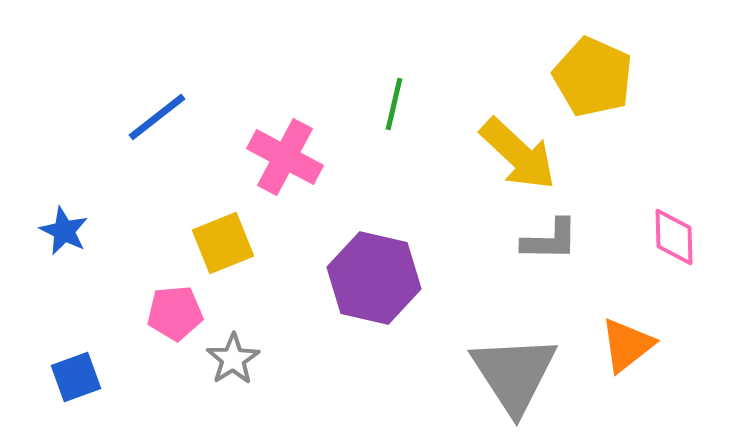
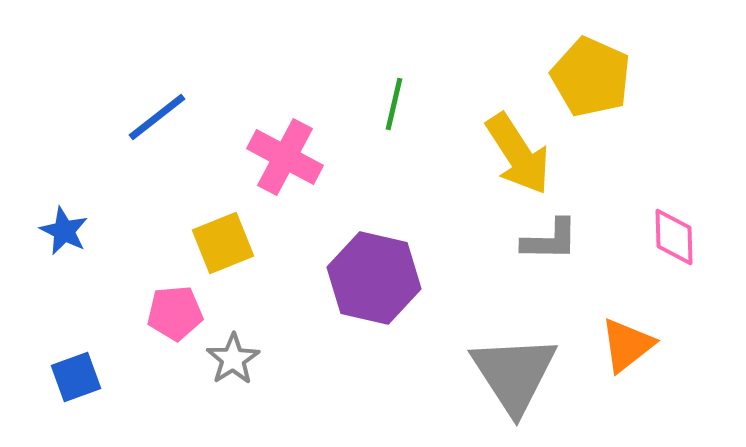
yellow pentagon: moved 2 px left
yellow arrow: rotated 14 degrees clockwise
